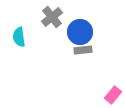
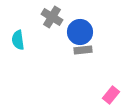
gray cross: rotated 20 degrees counterclockwise
cyan semicircle: moved 1 px left, 3 px down
pink rectangle: moved 2 px left
